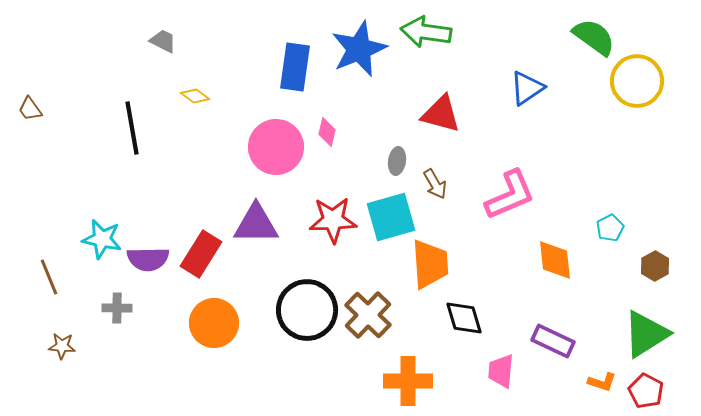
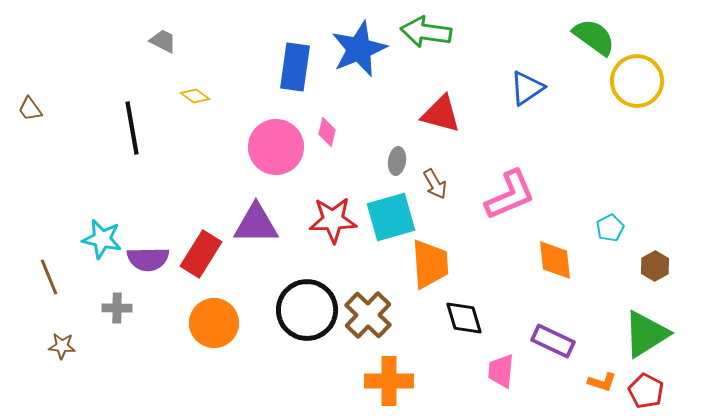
orange cross: moved 19 px left
